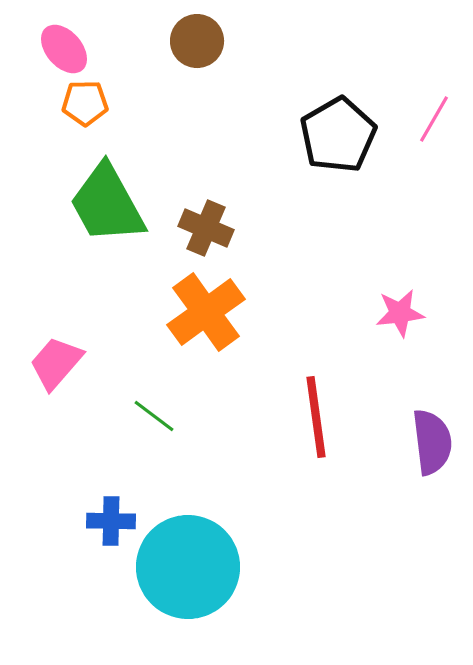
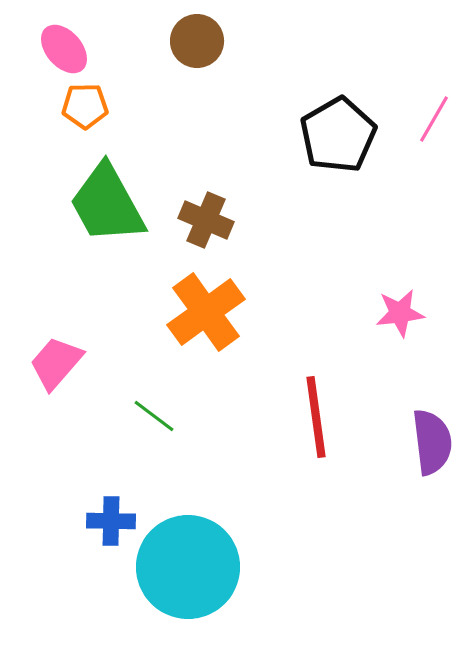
orange pentagon: moved 3 px down
brown cross: moved 8 px up
